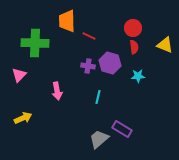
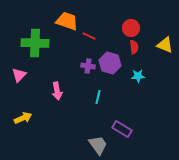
orange trapezoid: rotated 110 degrees clockwise
red circle: moved 2 px left
gray trapezoid: moved 1 px left, 6 px down; rotated 95 degrees clockwise
